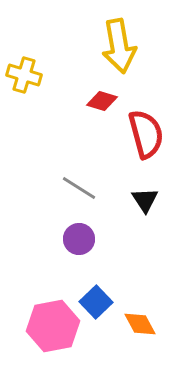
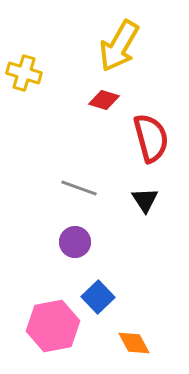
yellow arrow: rotated 40 degrees clockwise
yellow cross: moved 2 px up
red diamond: moved 2 px right, 1 px up
red semicircle: moved 5 px right, 4 px down
gray line: rotated 12 degrees counterclockwise
purple circle: moved 4 px left, 3 px down
blue square: moved 2 px right, 5 px up
orange diamond: moved 6 px left, 19 px down
